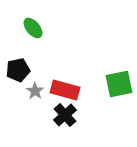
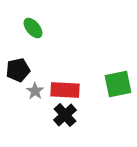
green square: moved 1 px left
red rectangle: rotated 12 degrees counterclockwise
